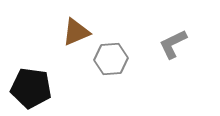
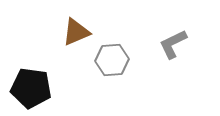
gray hexagon: moved 1 px right, 1 px down
